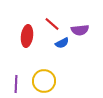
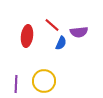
red line: moved 1 px down
purple semicircle: moved 1 px left, 2 px down
blue semicircle: moved 1 px left; rotated 40 degrees counterclockwise
